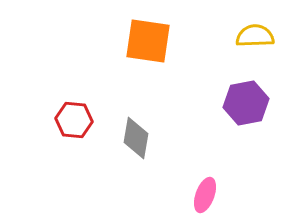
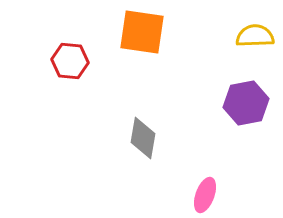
orange square: moved 6 px left, 9 px up
red hexagon: moved 4 px left, 59 px up
gray diamond: moved 7 px right
